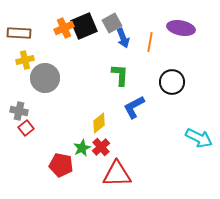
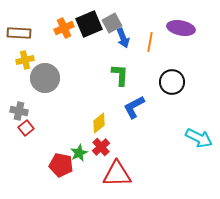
black square: moved 5 px right, 2 px up
green star: moved 3 px left, 5 px down
